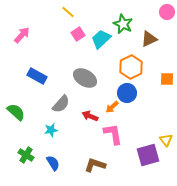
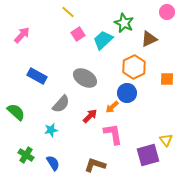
green star: moved 1 px right, 1 px up
cyan trapezoid: moved 2 px right, 1 px down
orange hexagon: moved 3 px right
red arrow: rotated 112 degrees clockwise
